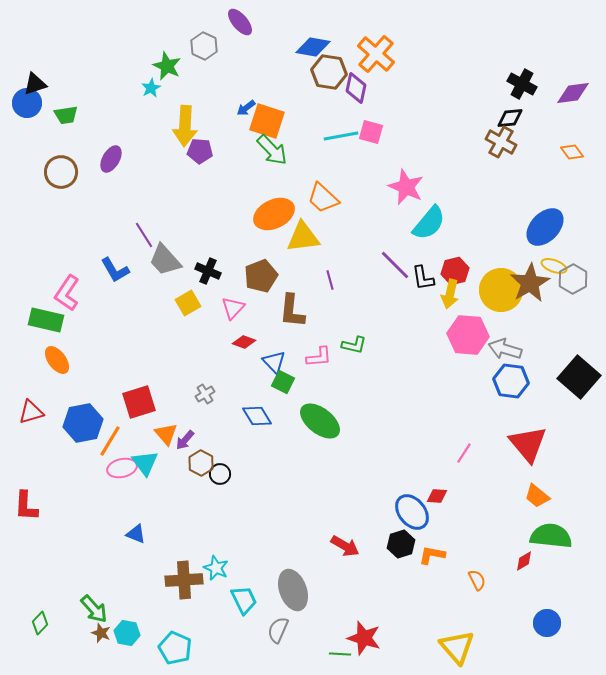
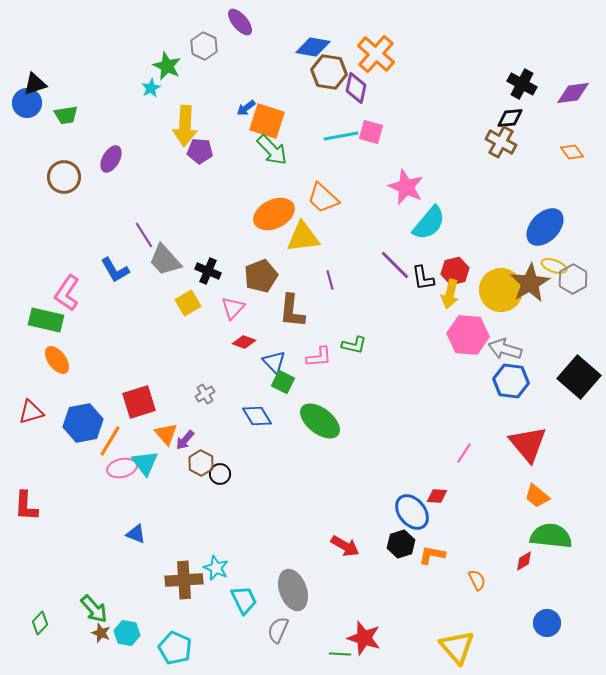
brown circle at (61, 172): moved 3 px right, 5 px down
